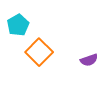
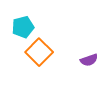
cyan pentagon: moved 5 px right, 2 px down; rotated 15 degrees clockwise
